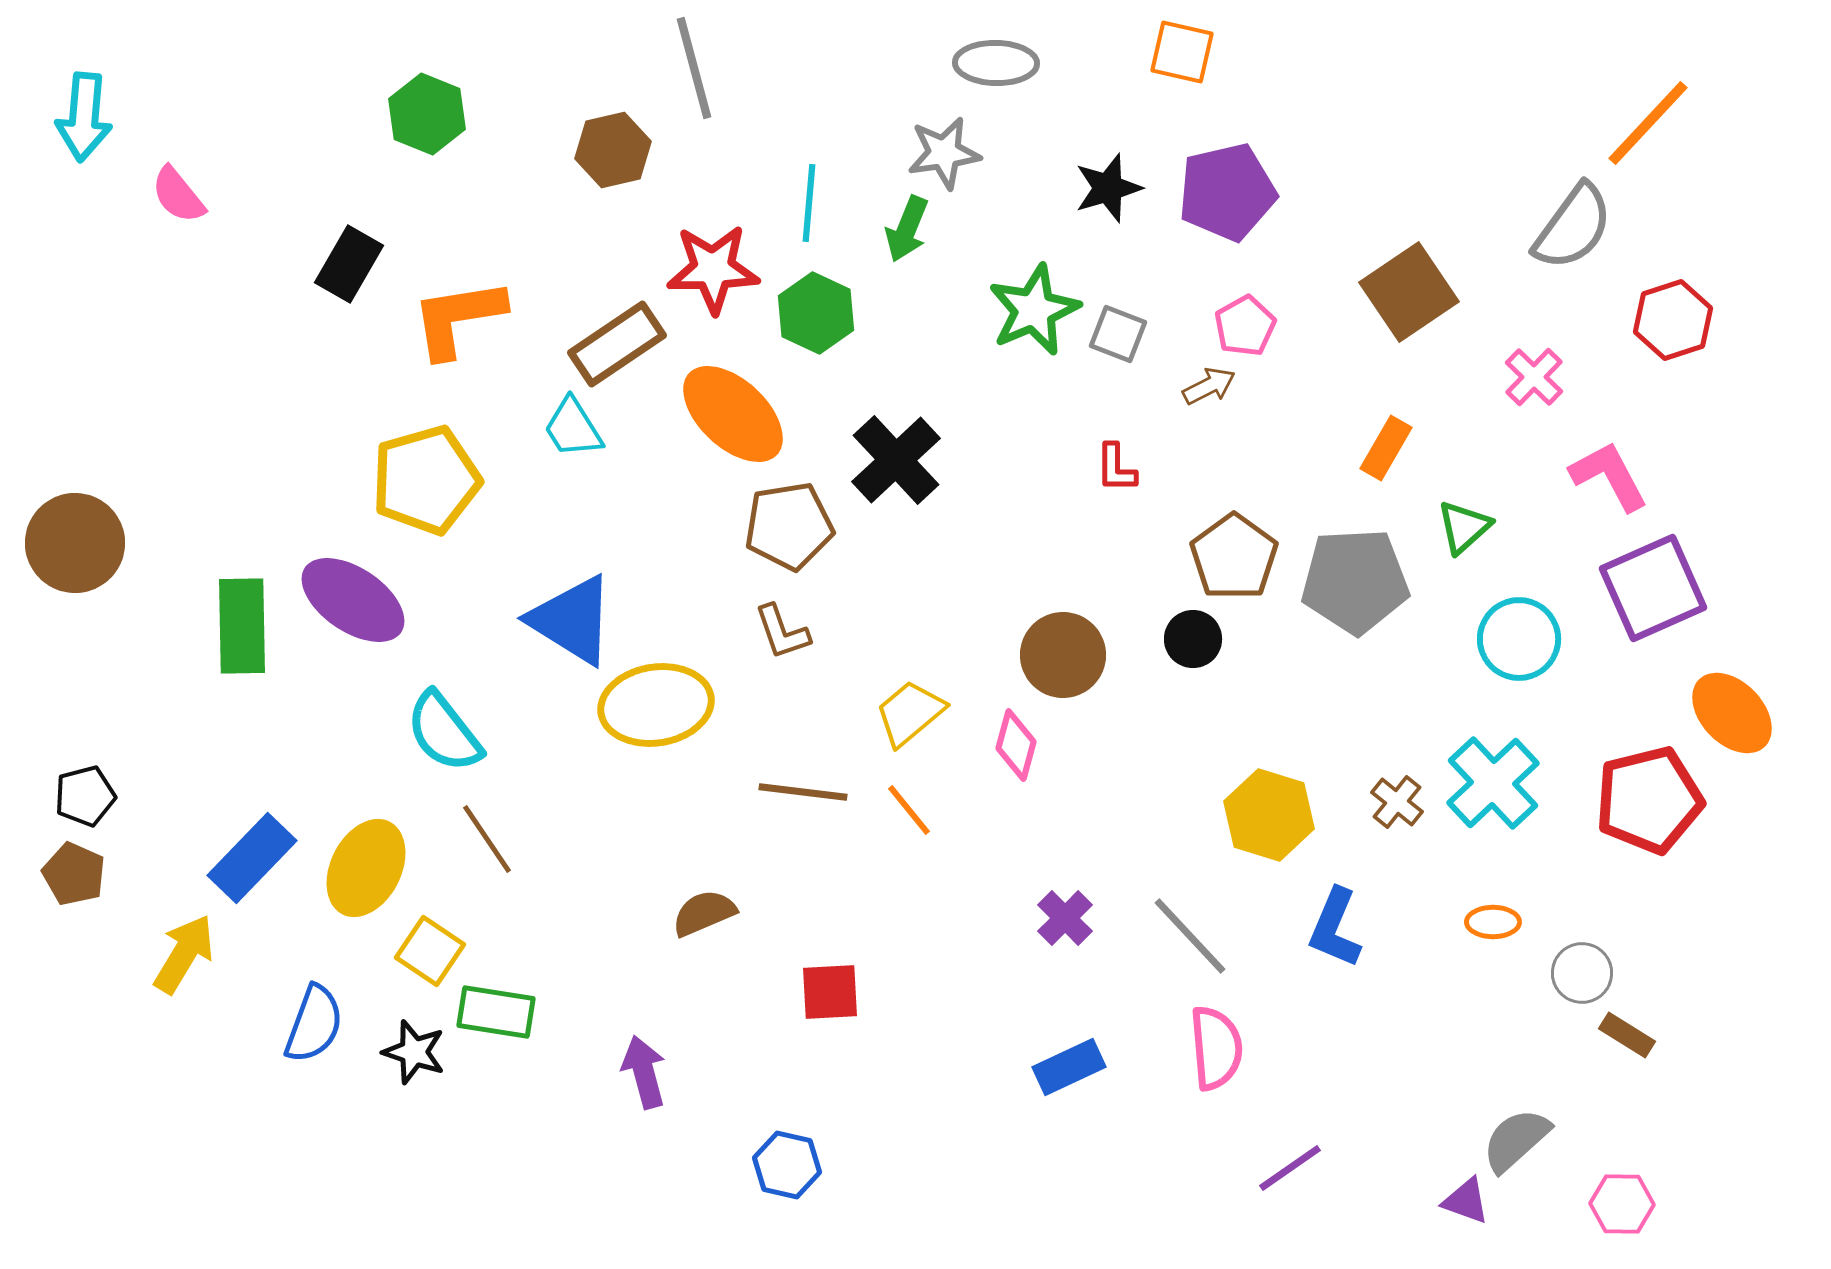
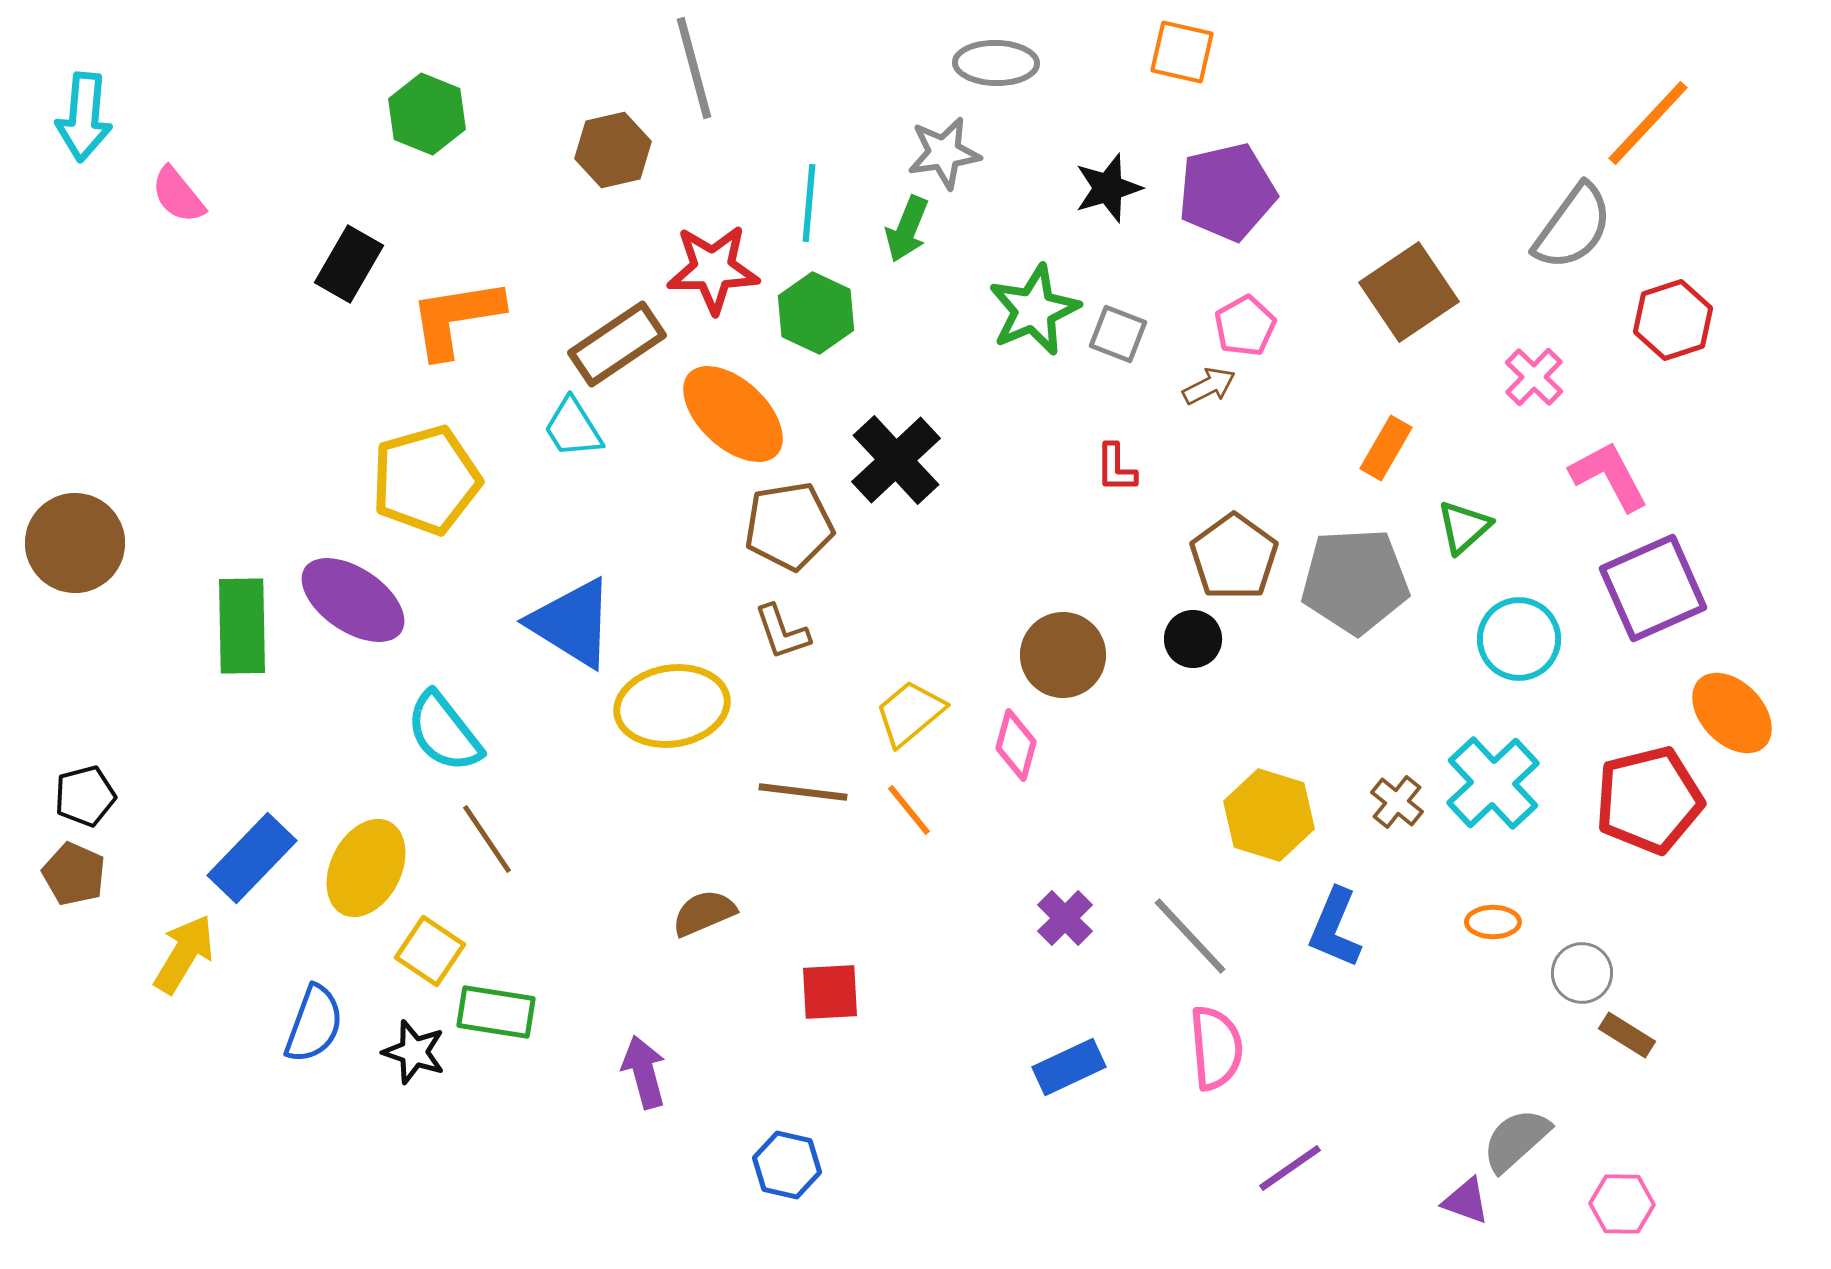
orange L-shape at (458, 318): moved 2 px left
blue triangle at (572, 620): moved 3 px down
yellow ellipse at (656, 705): moved 16 px right, 1 px down
